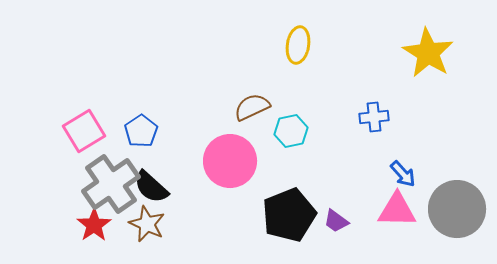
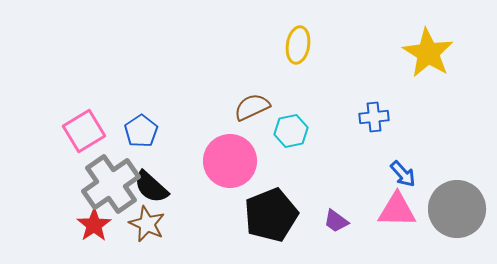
black pentagon: moved 18 px left
